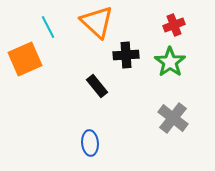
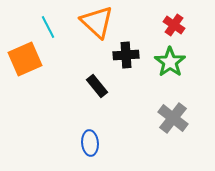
red cross: rotated 35 degrees counterclockwise
